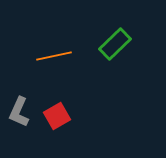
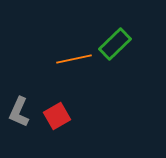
orange line: moved 20 px right, 3 px down
